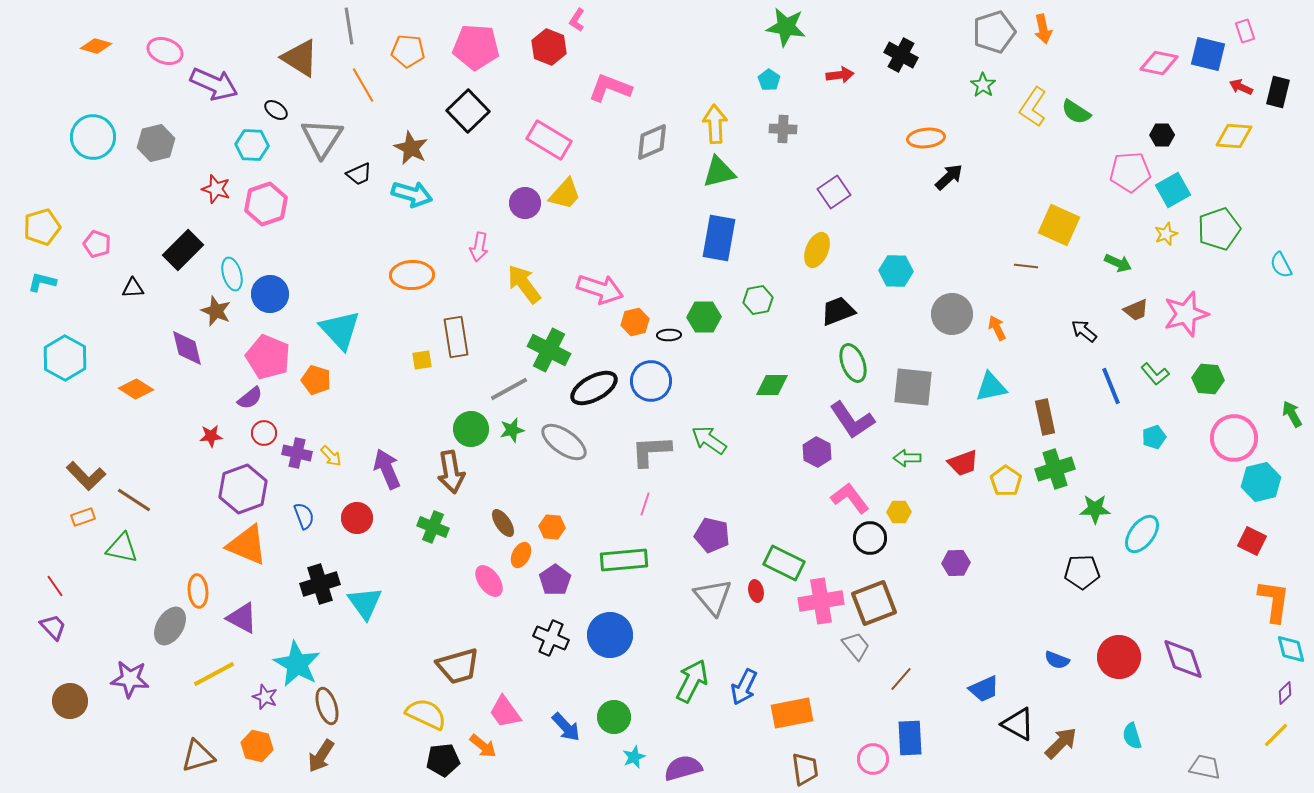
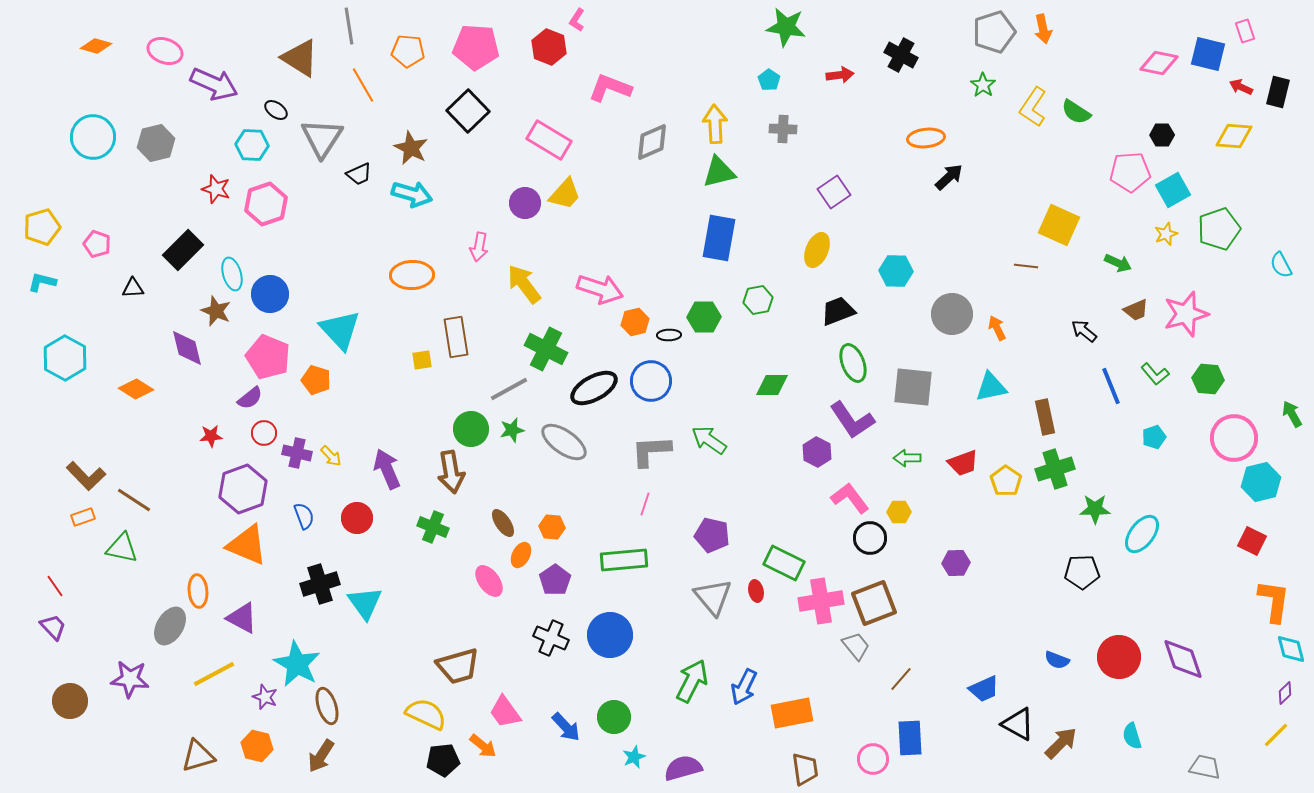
green cross at (549, 350): moved 3 px left, 1 px up
